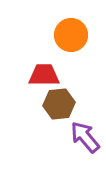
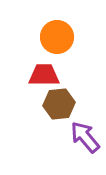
orange circle: moved 14 px left, 2 px down
